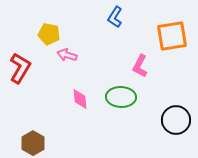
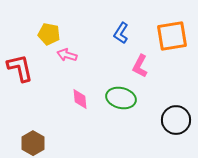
blue L-shape: moved 6 px right, 16 px down
red L-shape: rotated 44 degrees counterclockwise
green ellipse: moved 1 px down; rotated 12 degrees clockwise
